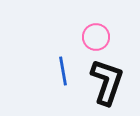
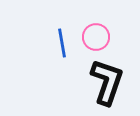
blue line: moved 1 px left, 28 px up
